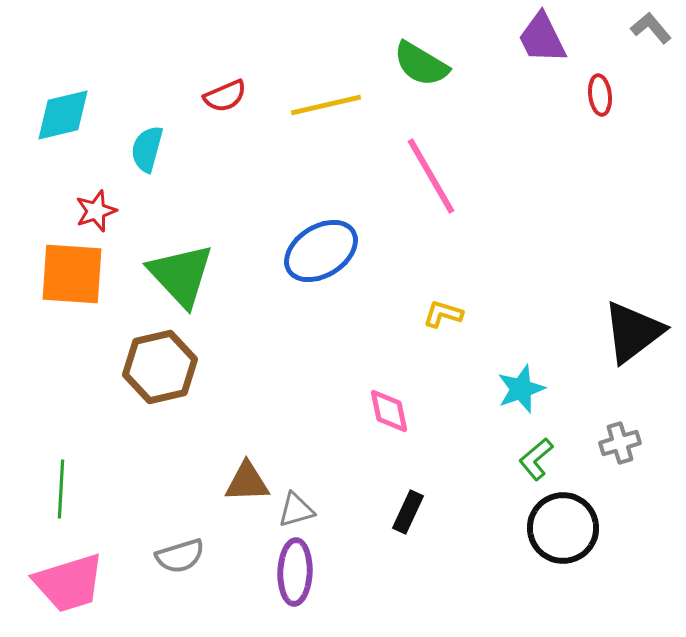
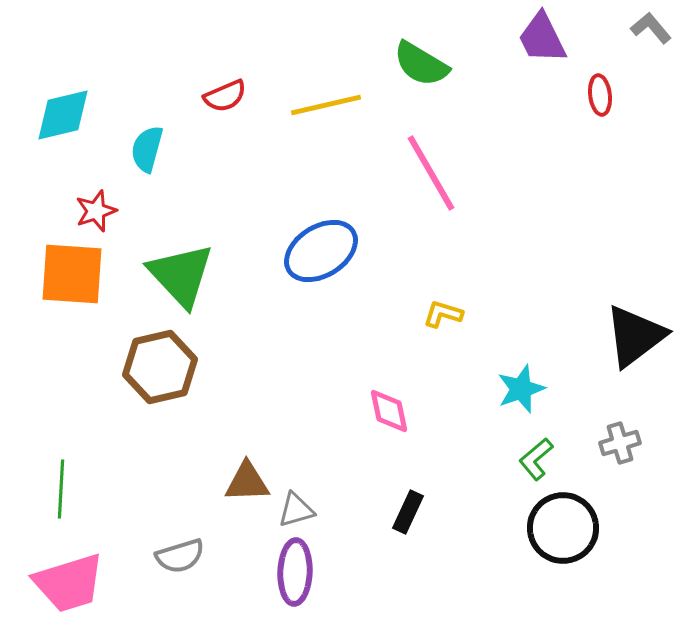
pink line: moved 3 px up
black triangle: moved 2 px right, 4 px down
